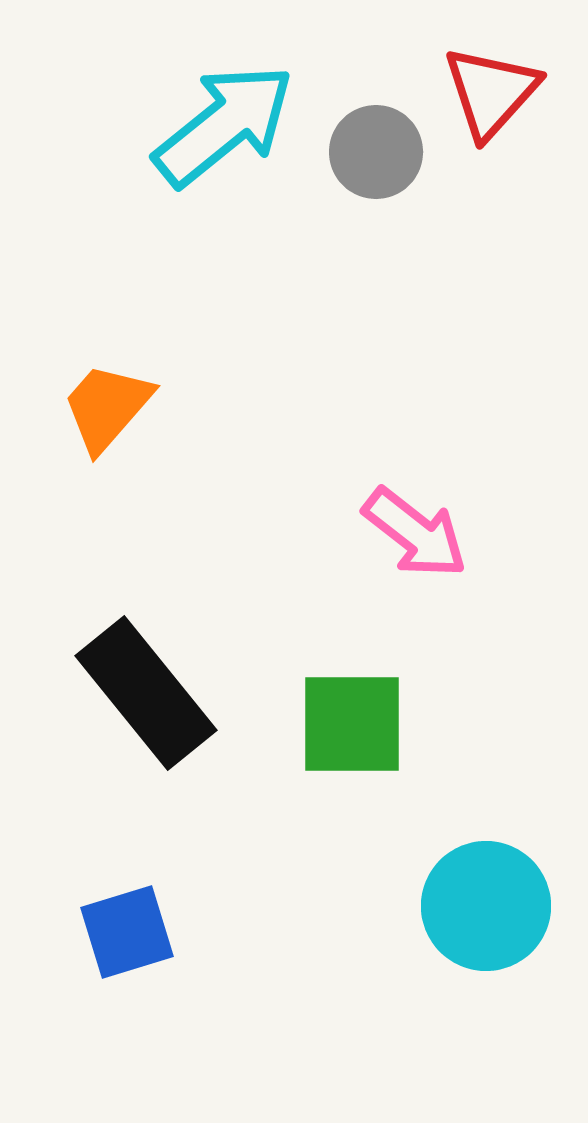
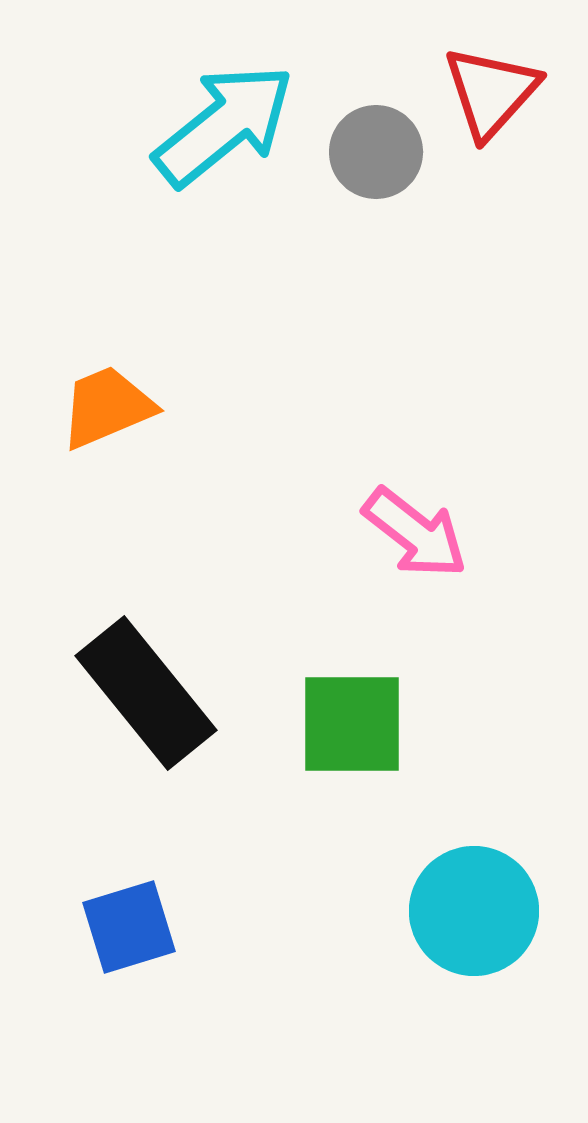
orange trapezoid: rotated 26 degrees clockwise
cyan circle: moved 12 px left, 5 px down
blue square: moved 2 px right, 5 px up
